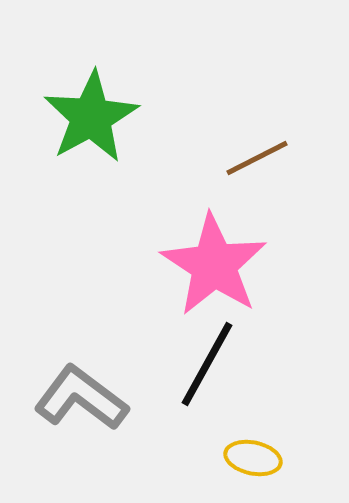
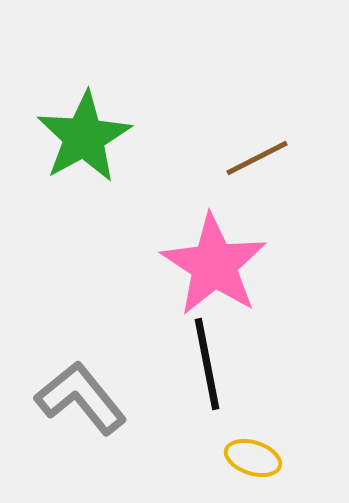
green star: moved 7 px left, 20 px down
black line: rotated 40 degrees counterclockwise
gray L-shape: rotated 14 degrees clockwise
yellow ellipse: rotated 6 degrees clockwise
